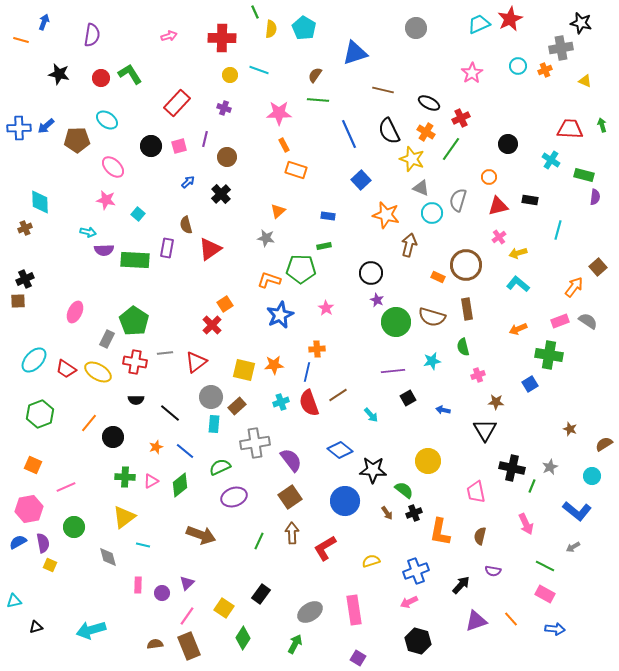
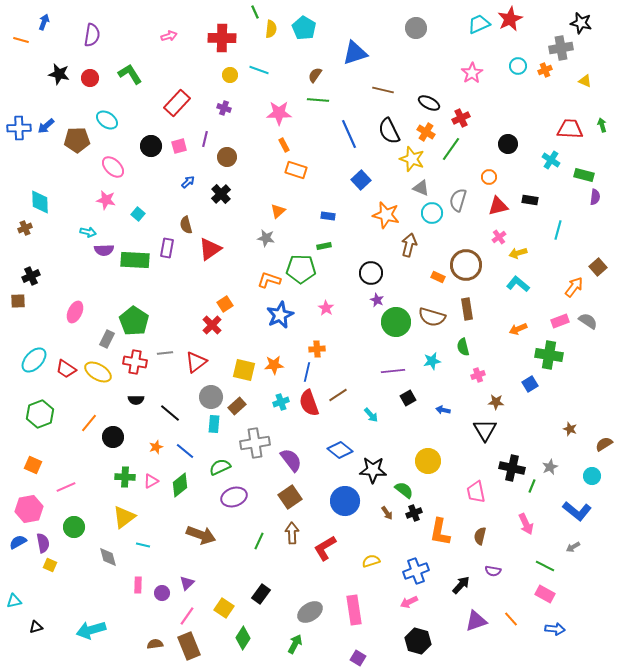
red circle at (101, 78): moved 11 px left
black cross at (25, 279): moved 6 px right, 3 px up
